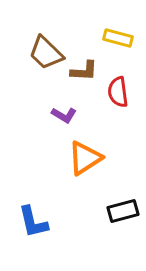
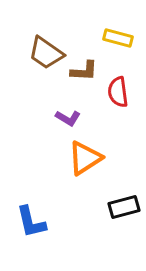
brown trapezoid: rotated 9 degrees counterclockwise
purple L-shape: moved 4 px right, 3 px down
black rectangle: moved 1 px right, 4 px up
blue L-shape: moved 2 px left
